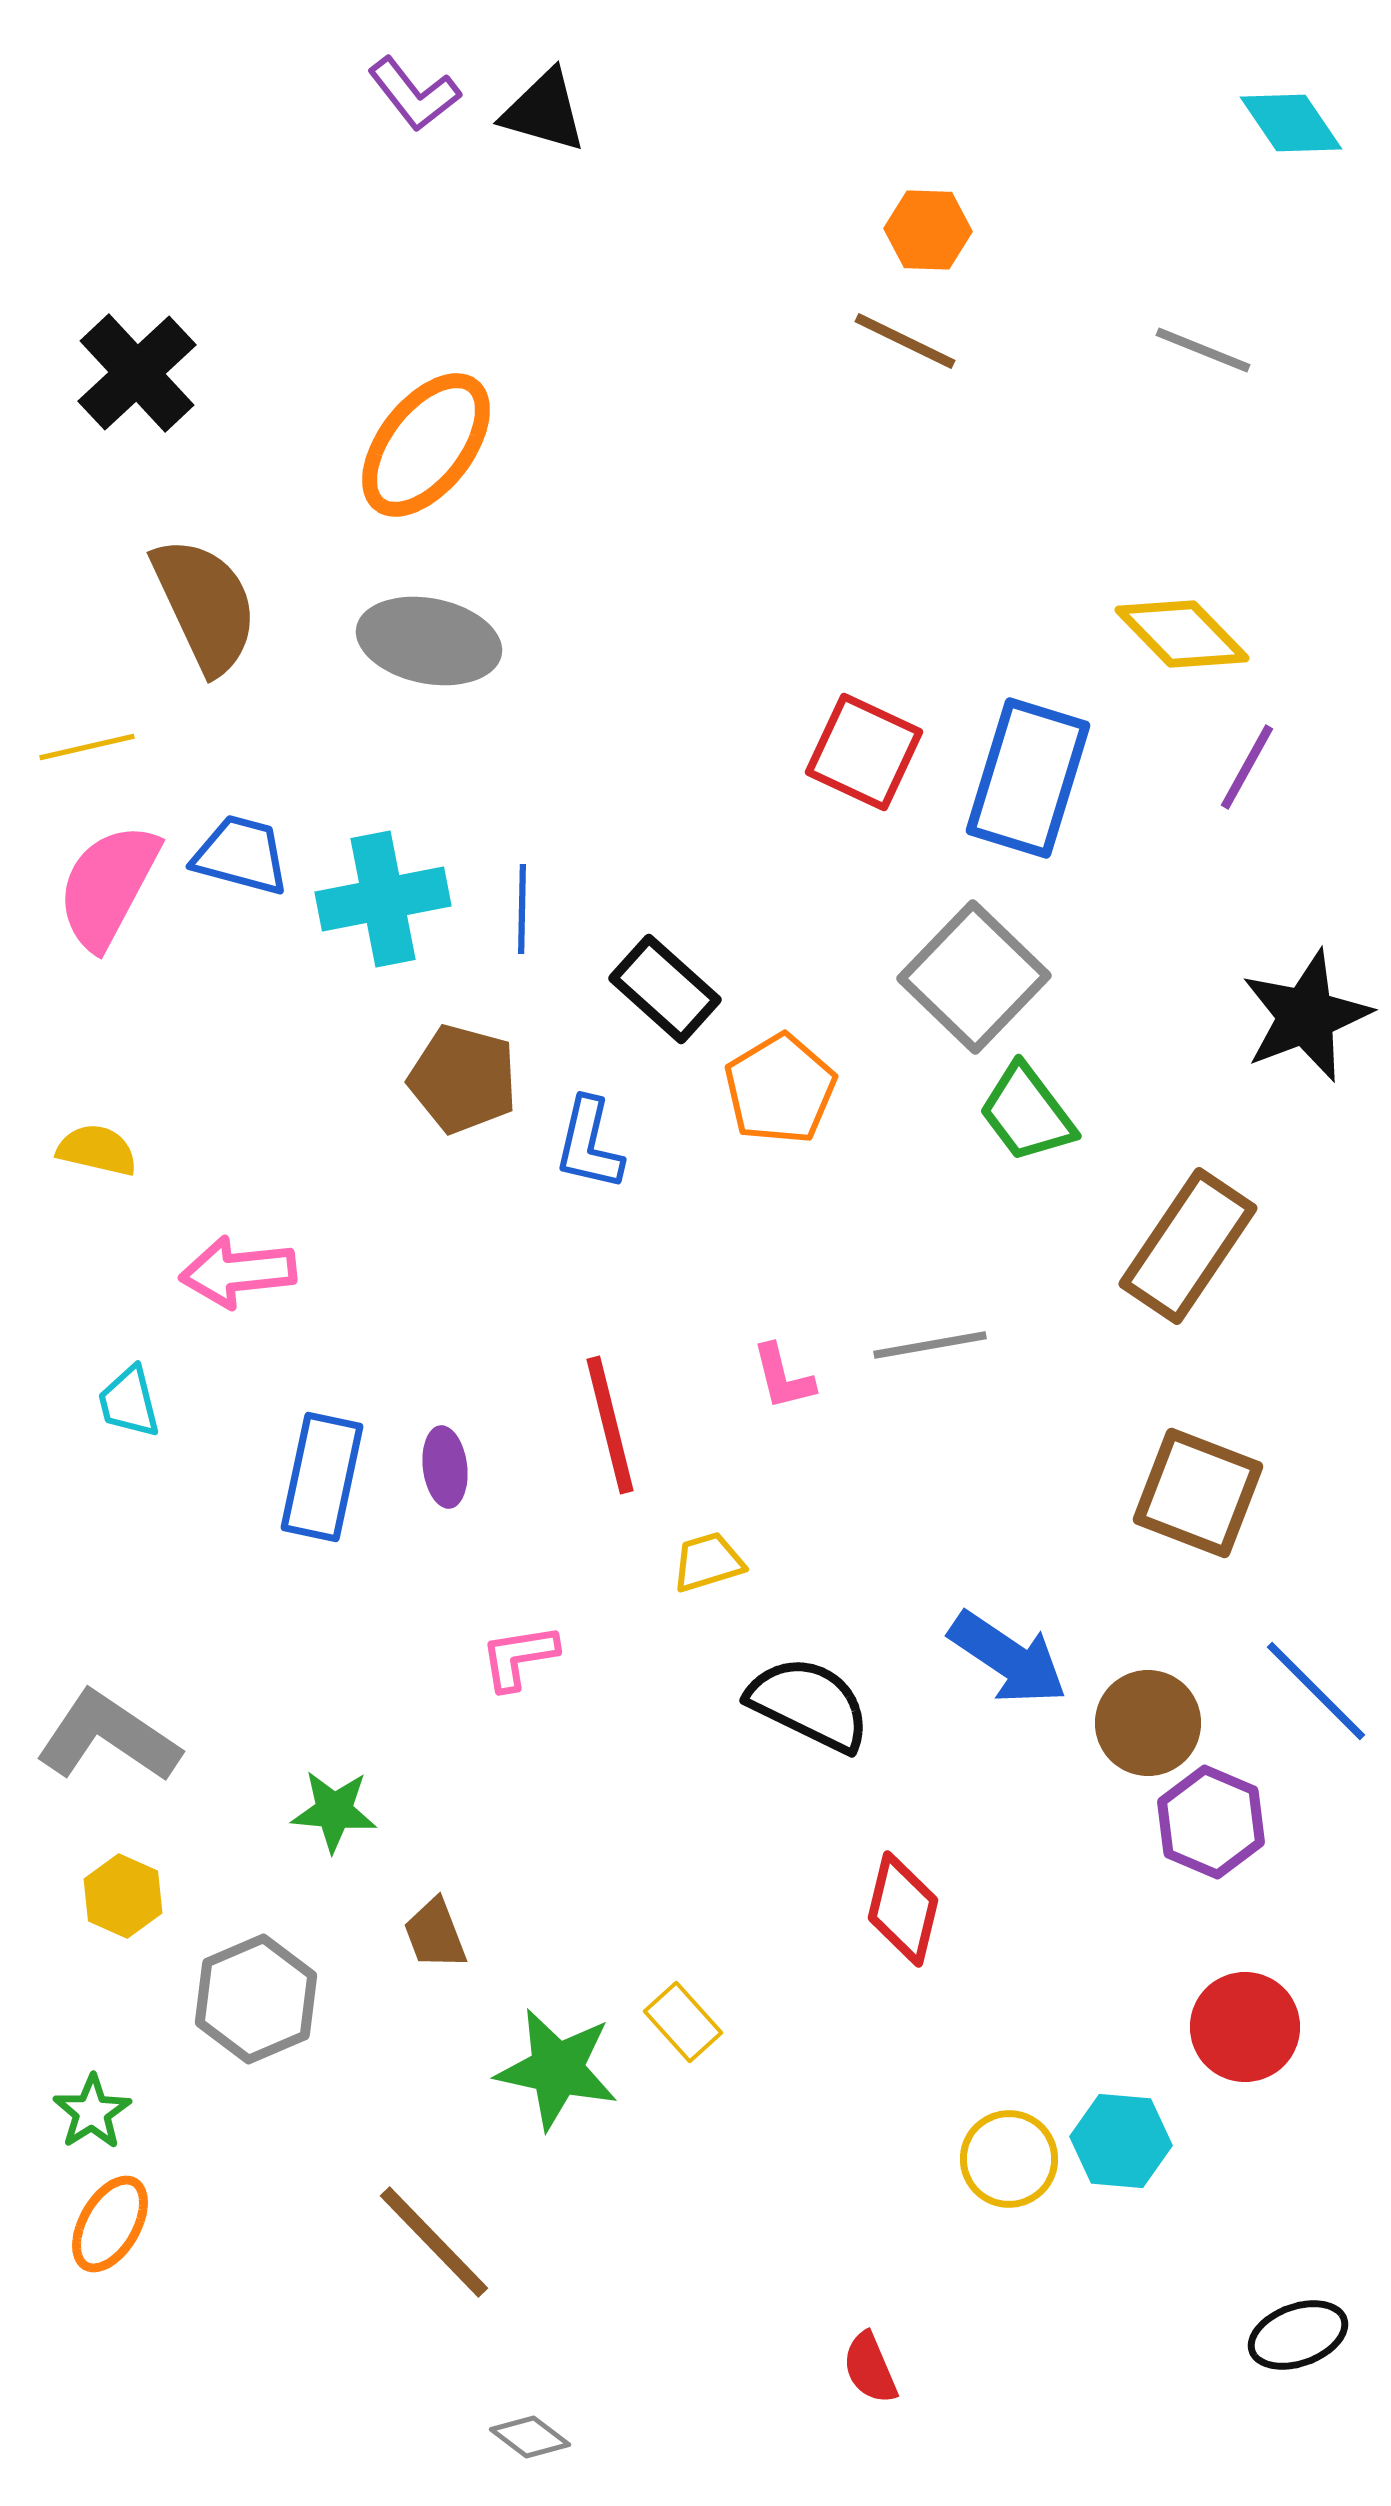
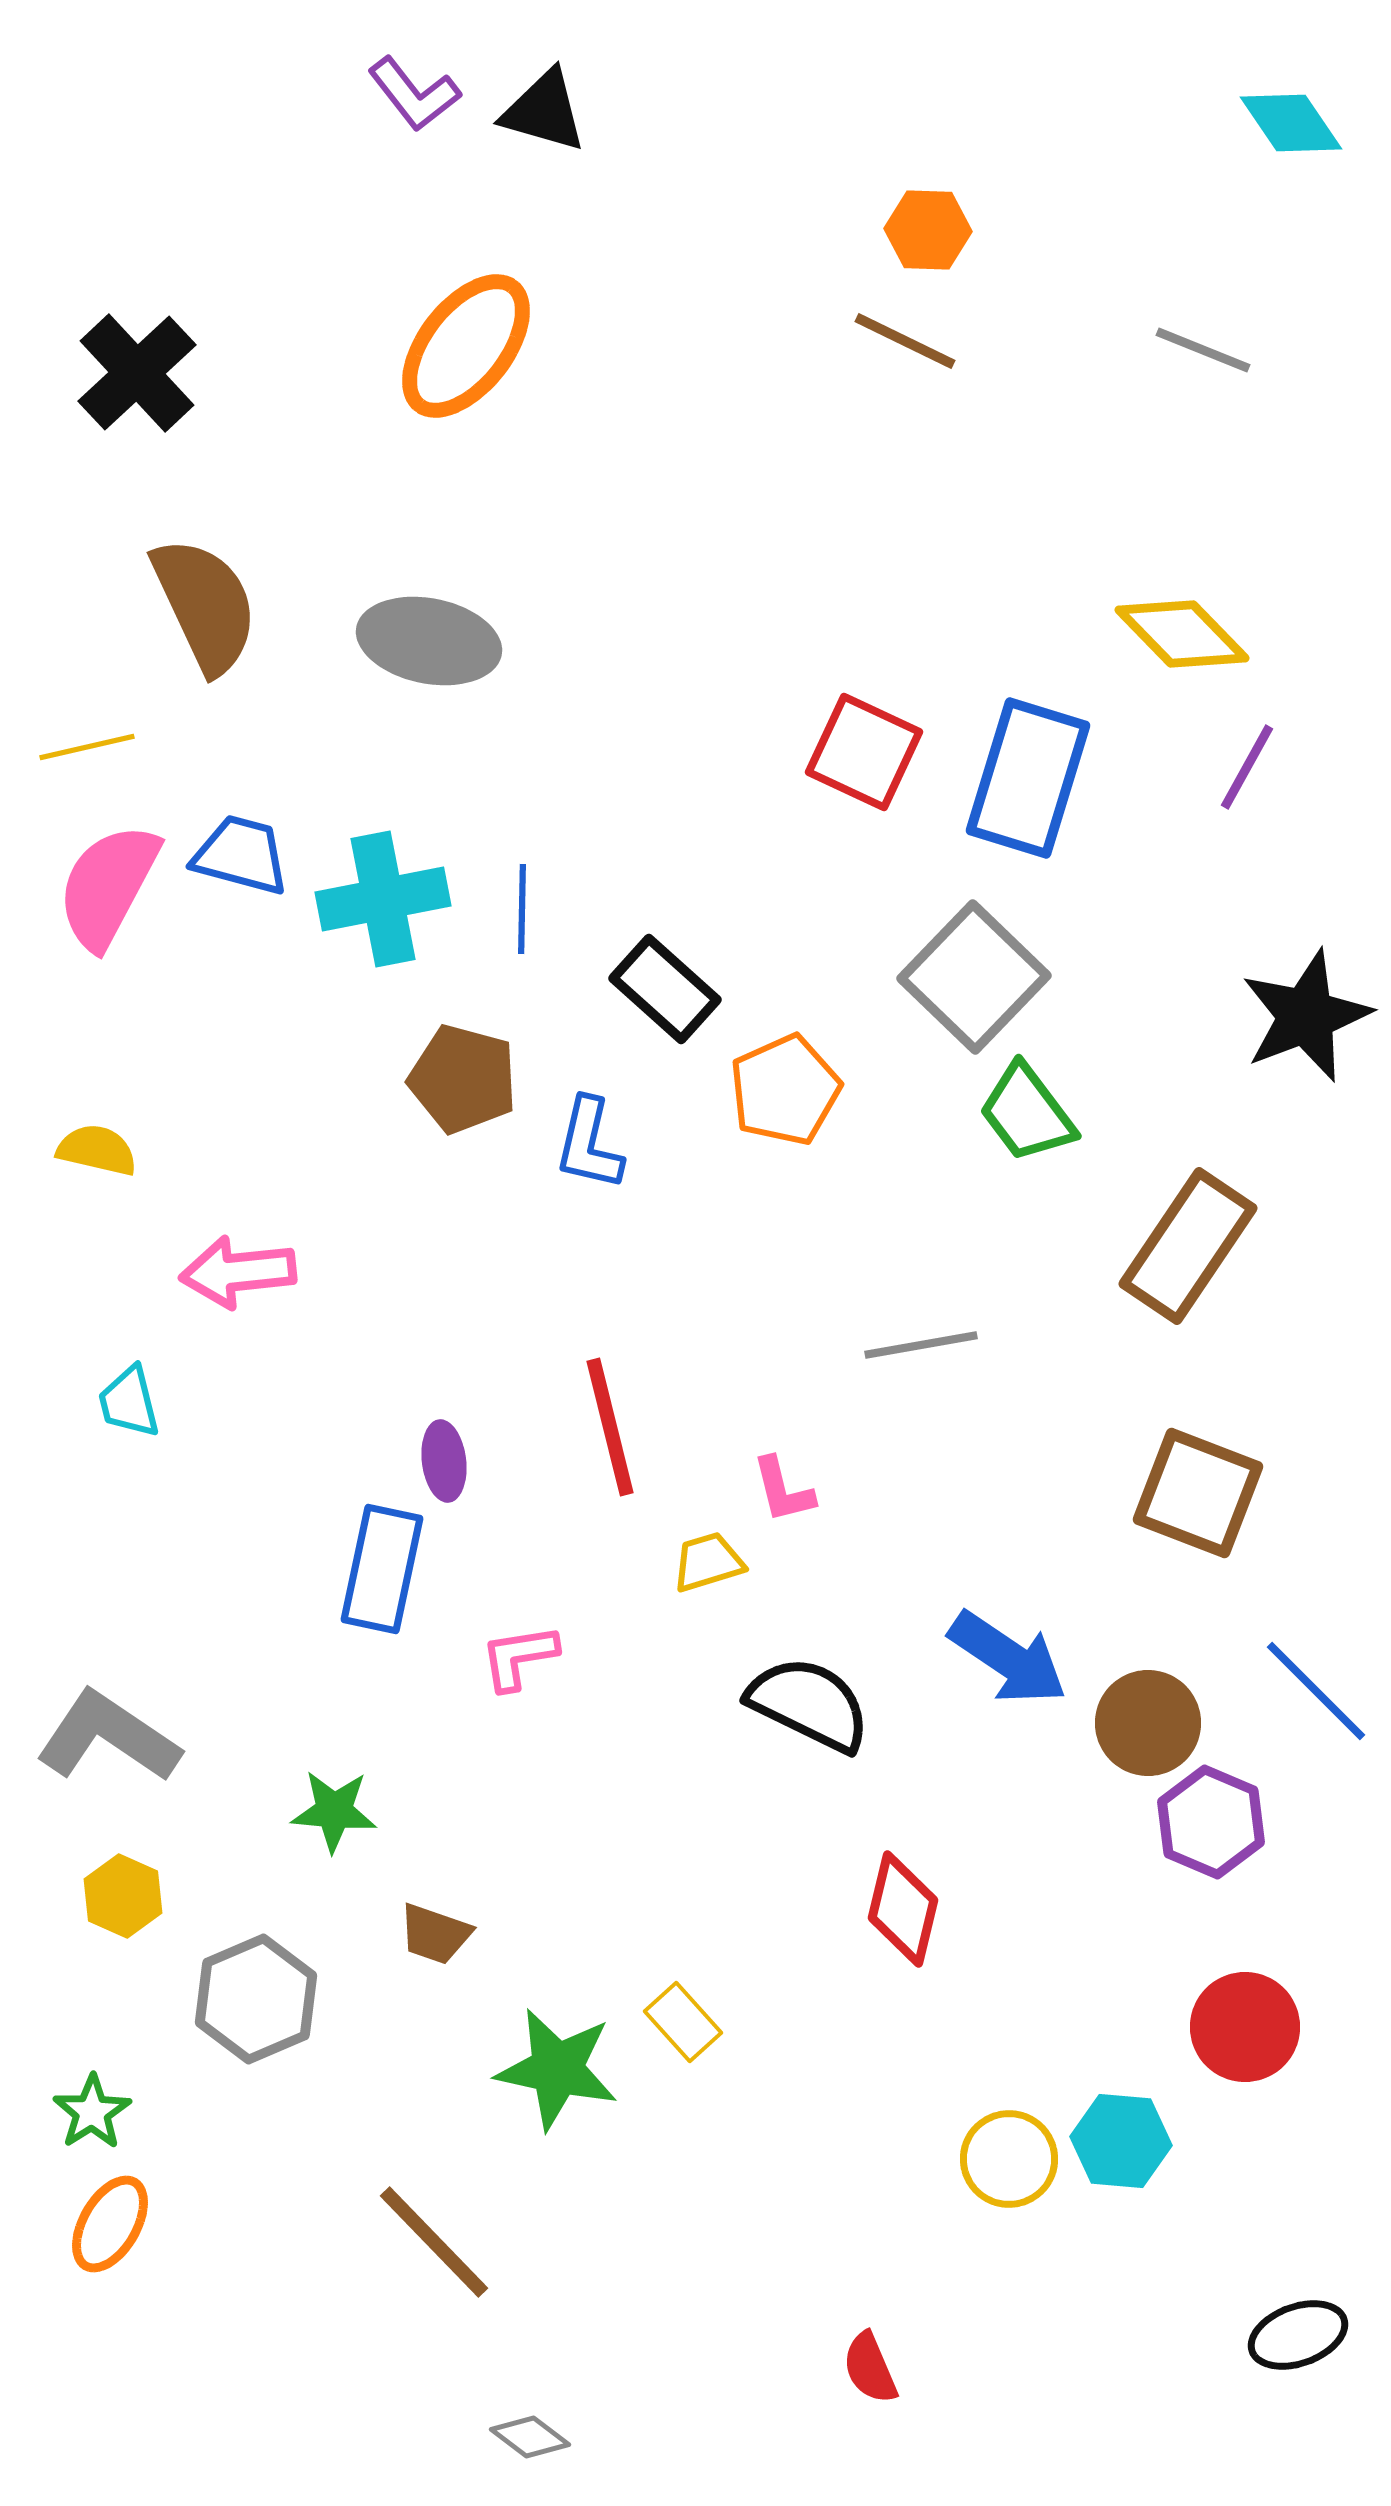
orange ellipse at (426, 445): moved 40 px right, 99 px up
orange pentagon at (780, 1089): moved 5 px right, 1 px down; rotated 7 degrees clockwise
gray line at (930, 1345): moved 9 px left
pink L-shape at (783, 1377): moved 113 px down
red line at (610, 1425): moved 2 px down
purple ellipse at (445, 1467): moved 1 px left, 6 px up
blue rectangle at (322, 1477): moved 60 px right, 92 px down
brown trapezoid at (435, 1934): rotated 50 degrees counterclockwise
